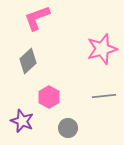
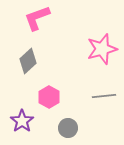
purple star: rotated 15 degrees clockwise
